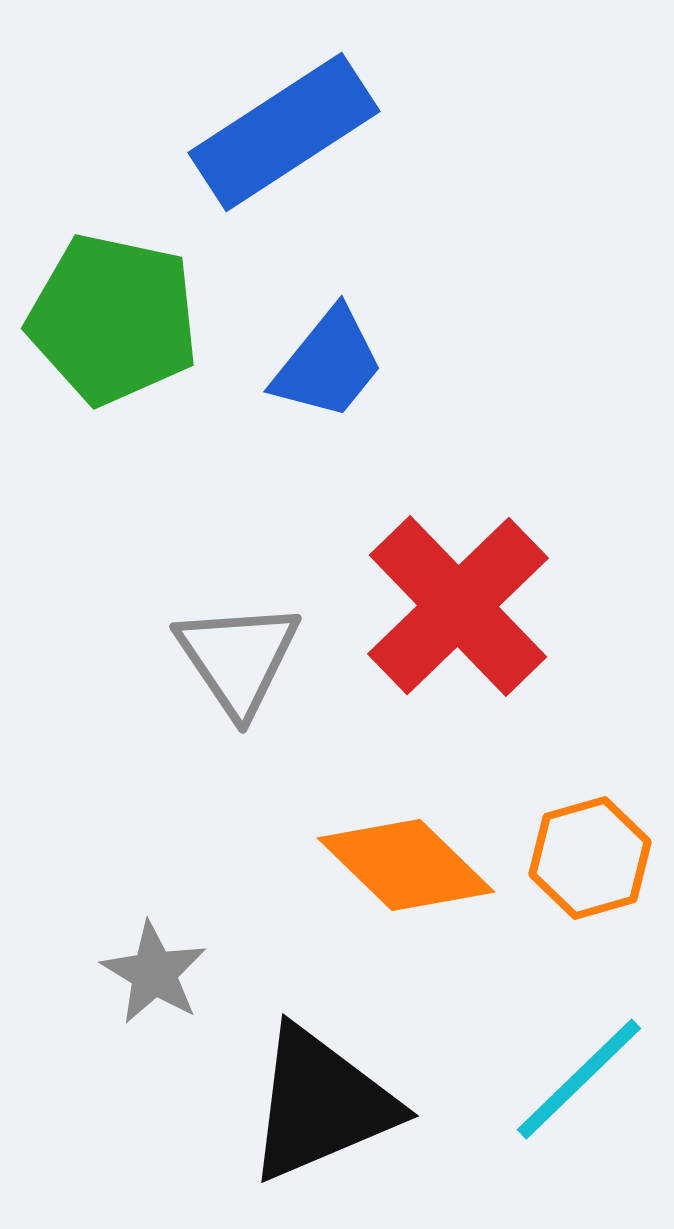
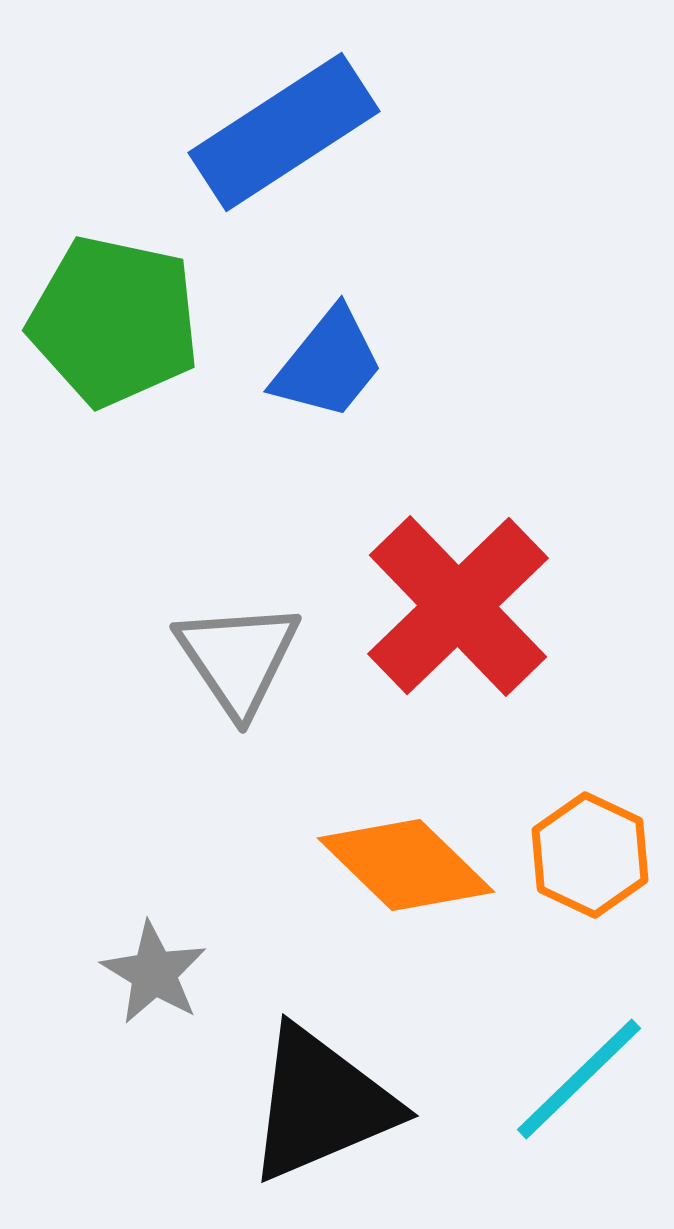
green pentagon: moved 1 px right, 2 px down
orange hexagon: moved 3 px up; rotated 19 degrees counterclockwise
